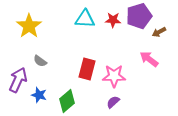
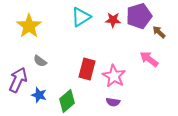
cyan triangle: moved 4 px left, 2 px up; rotated 35 degrees counterclockwise
brown arrow: rotated 72 degrees clockwise
pink star: rotated 30 degrees clockwise
purple semicircle: rotated 128 degrees counterclockwise
